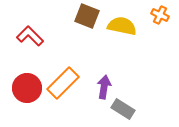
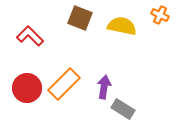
brown square: moved 7 px left, 2 px down
orange rectangle: moved 1 px right, 1 px down
